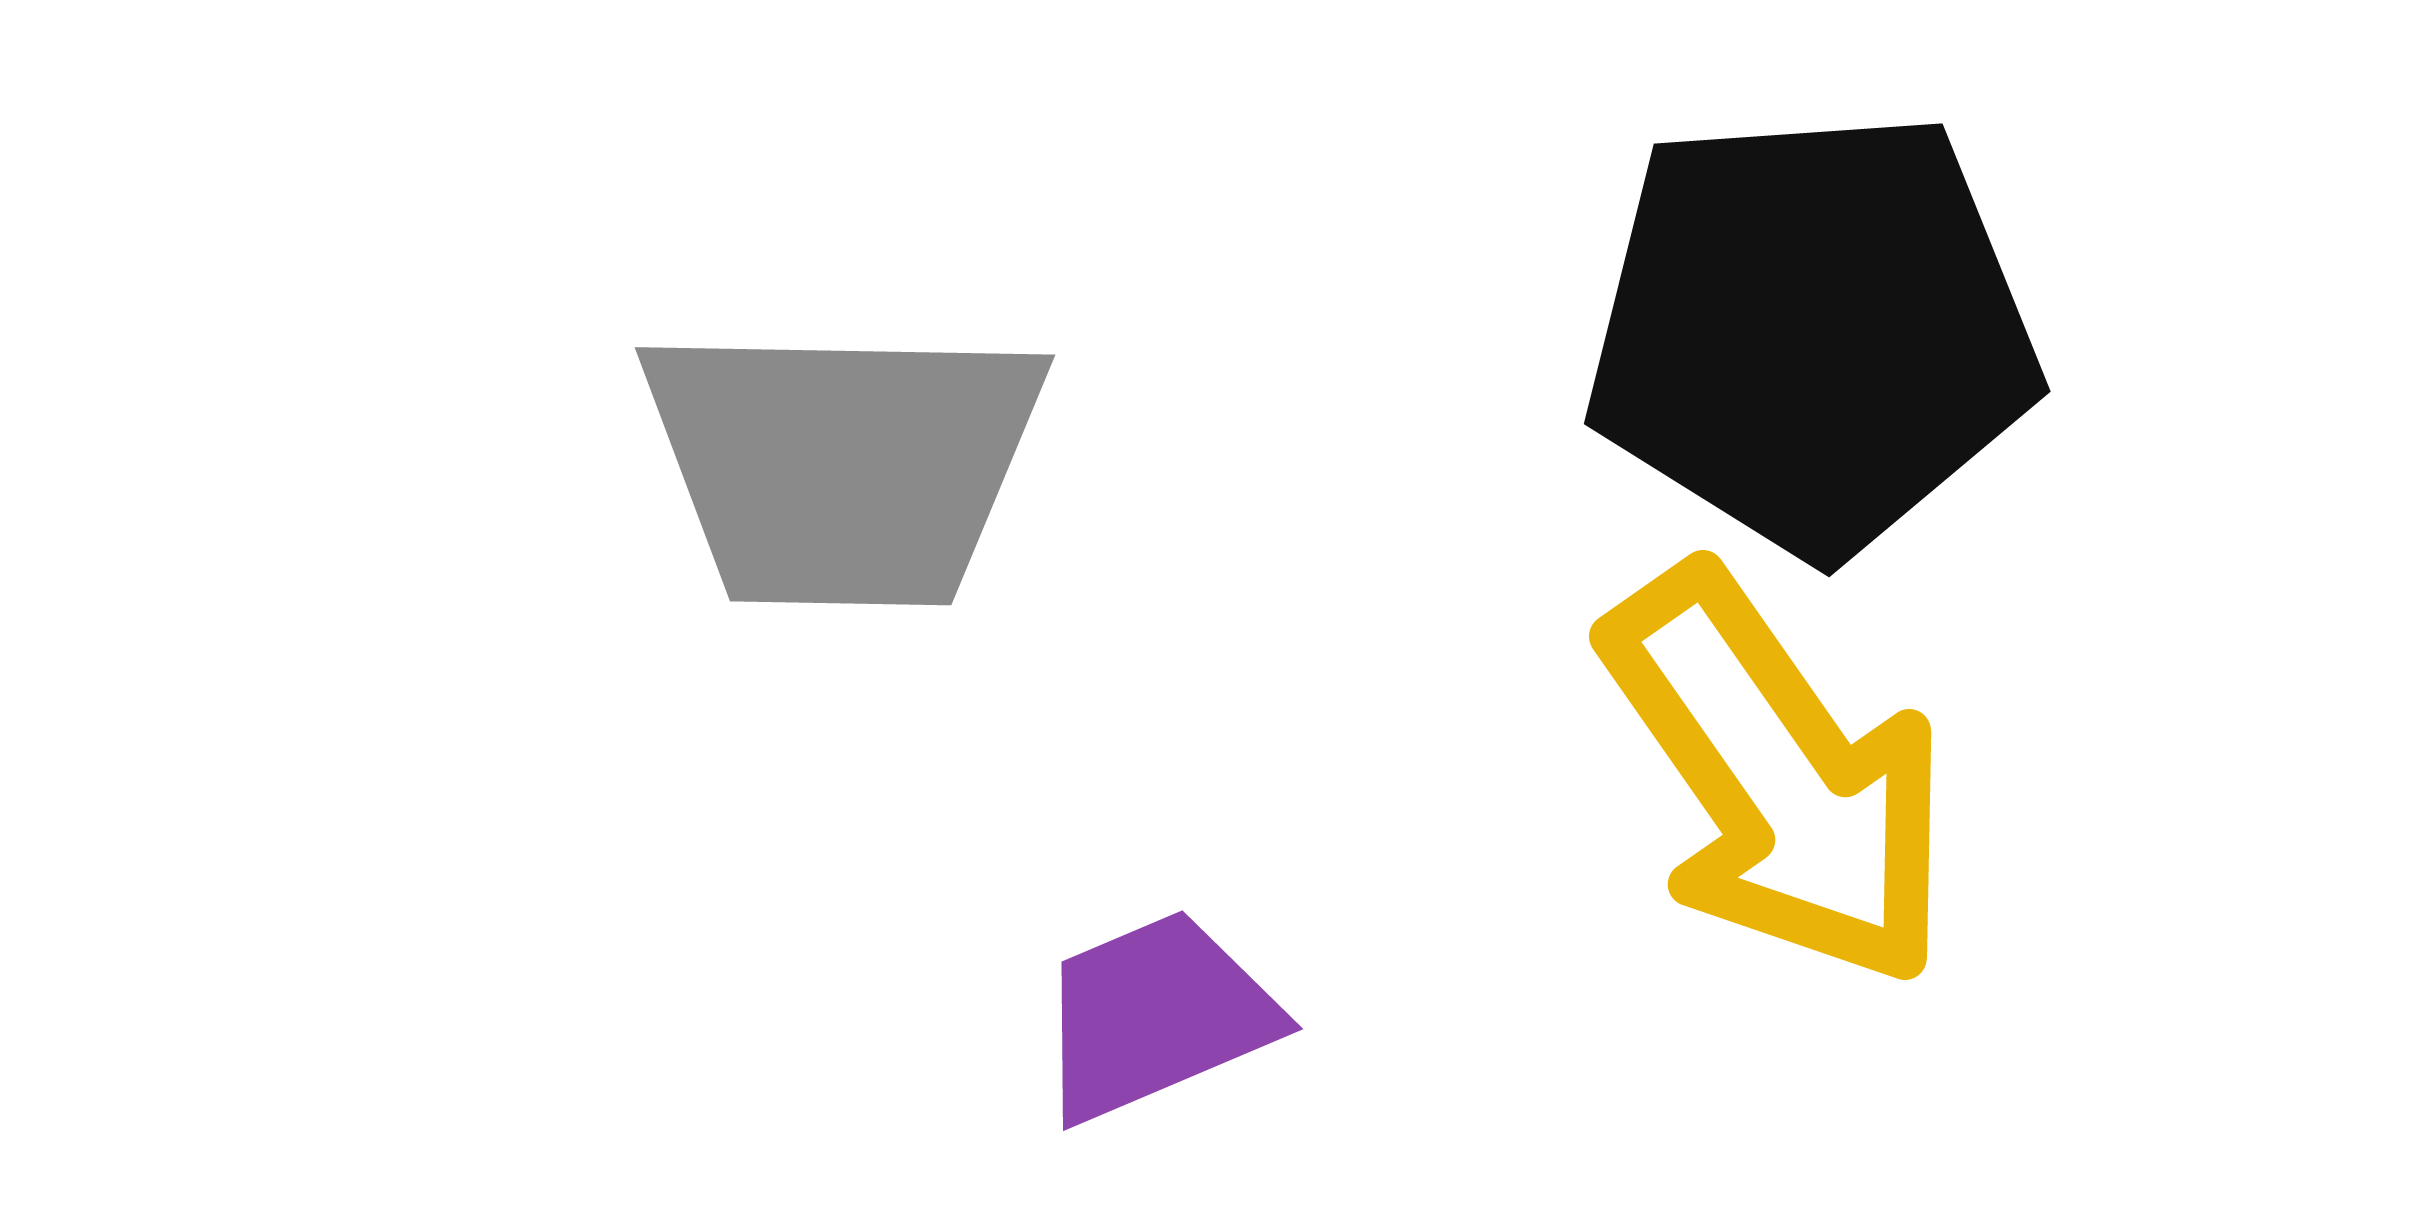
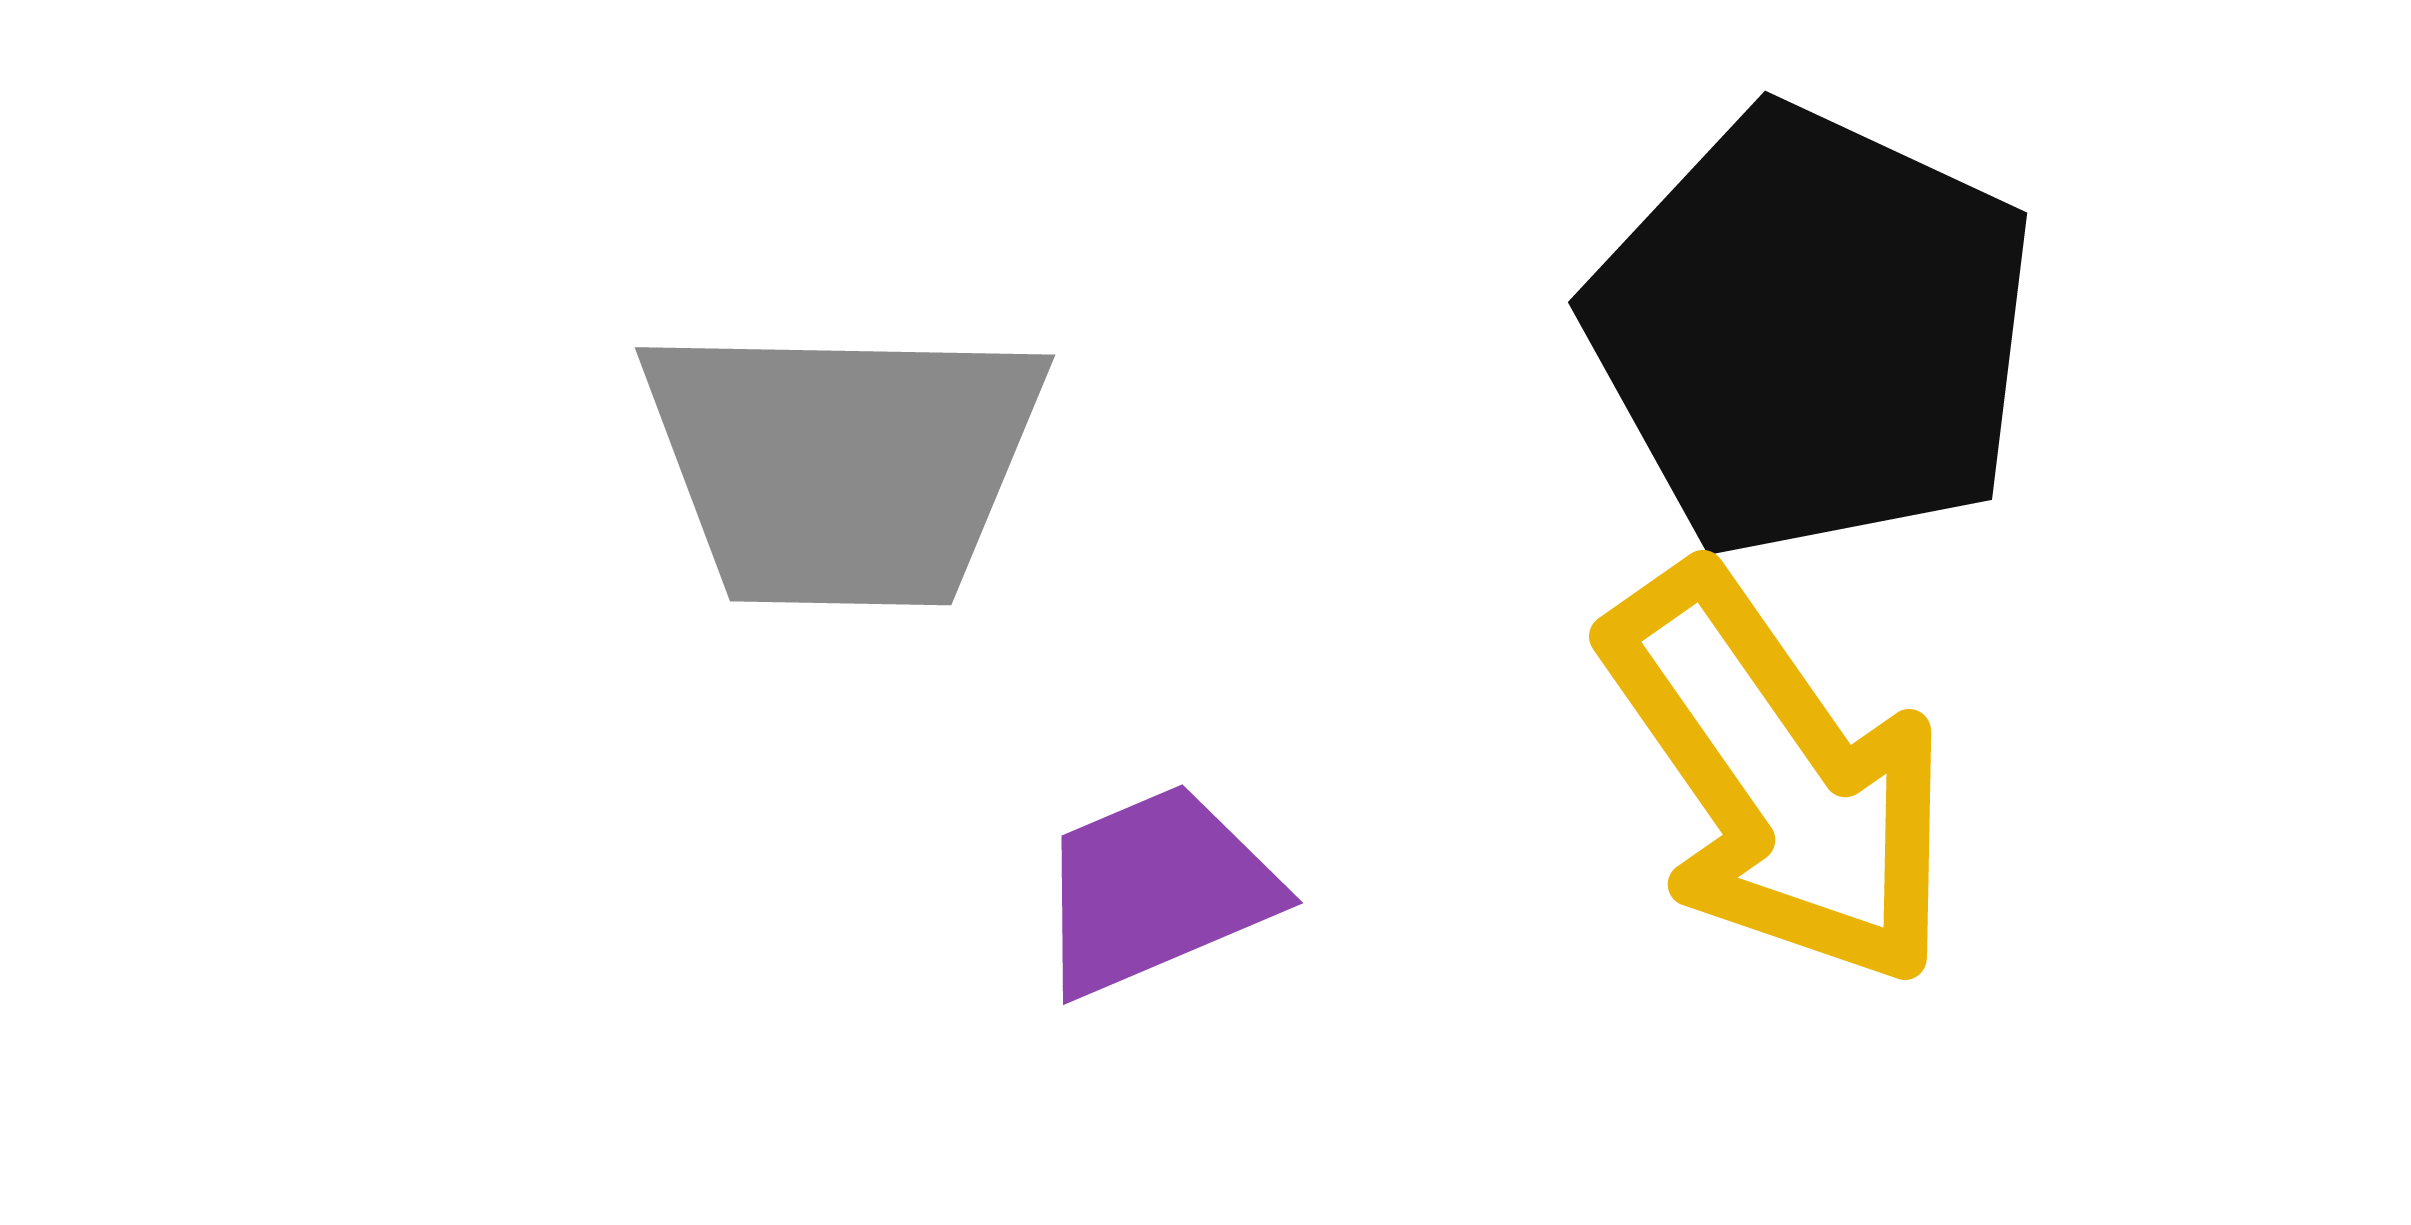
black pentagon: rotated 29 degrees clockwise
purple trapezoid: moved 126 px up
